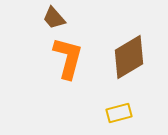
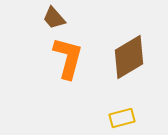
yellow rectangle: moved 3 px right, 5 px down
